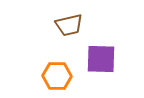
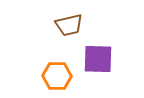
purple square: moved 3 px left
